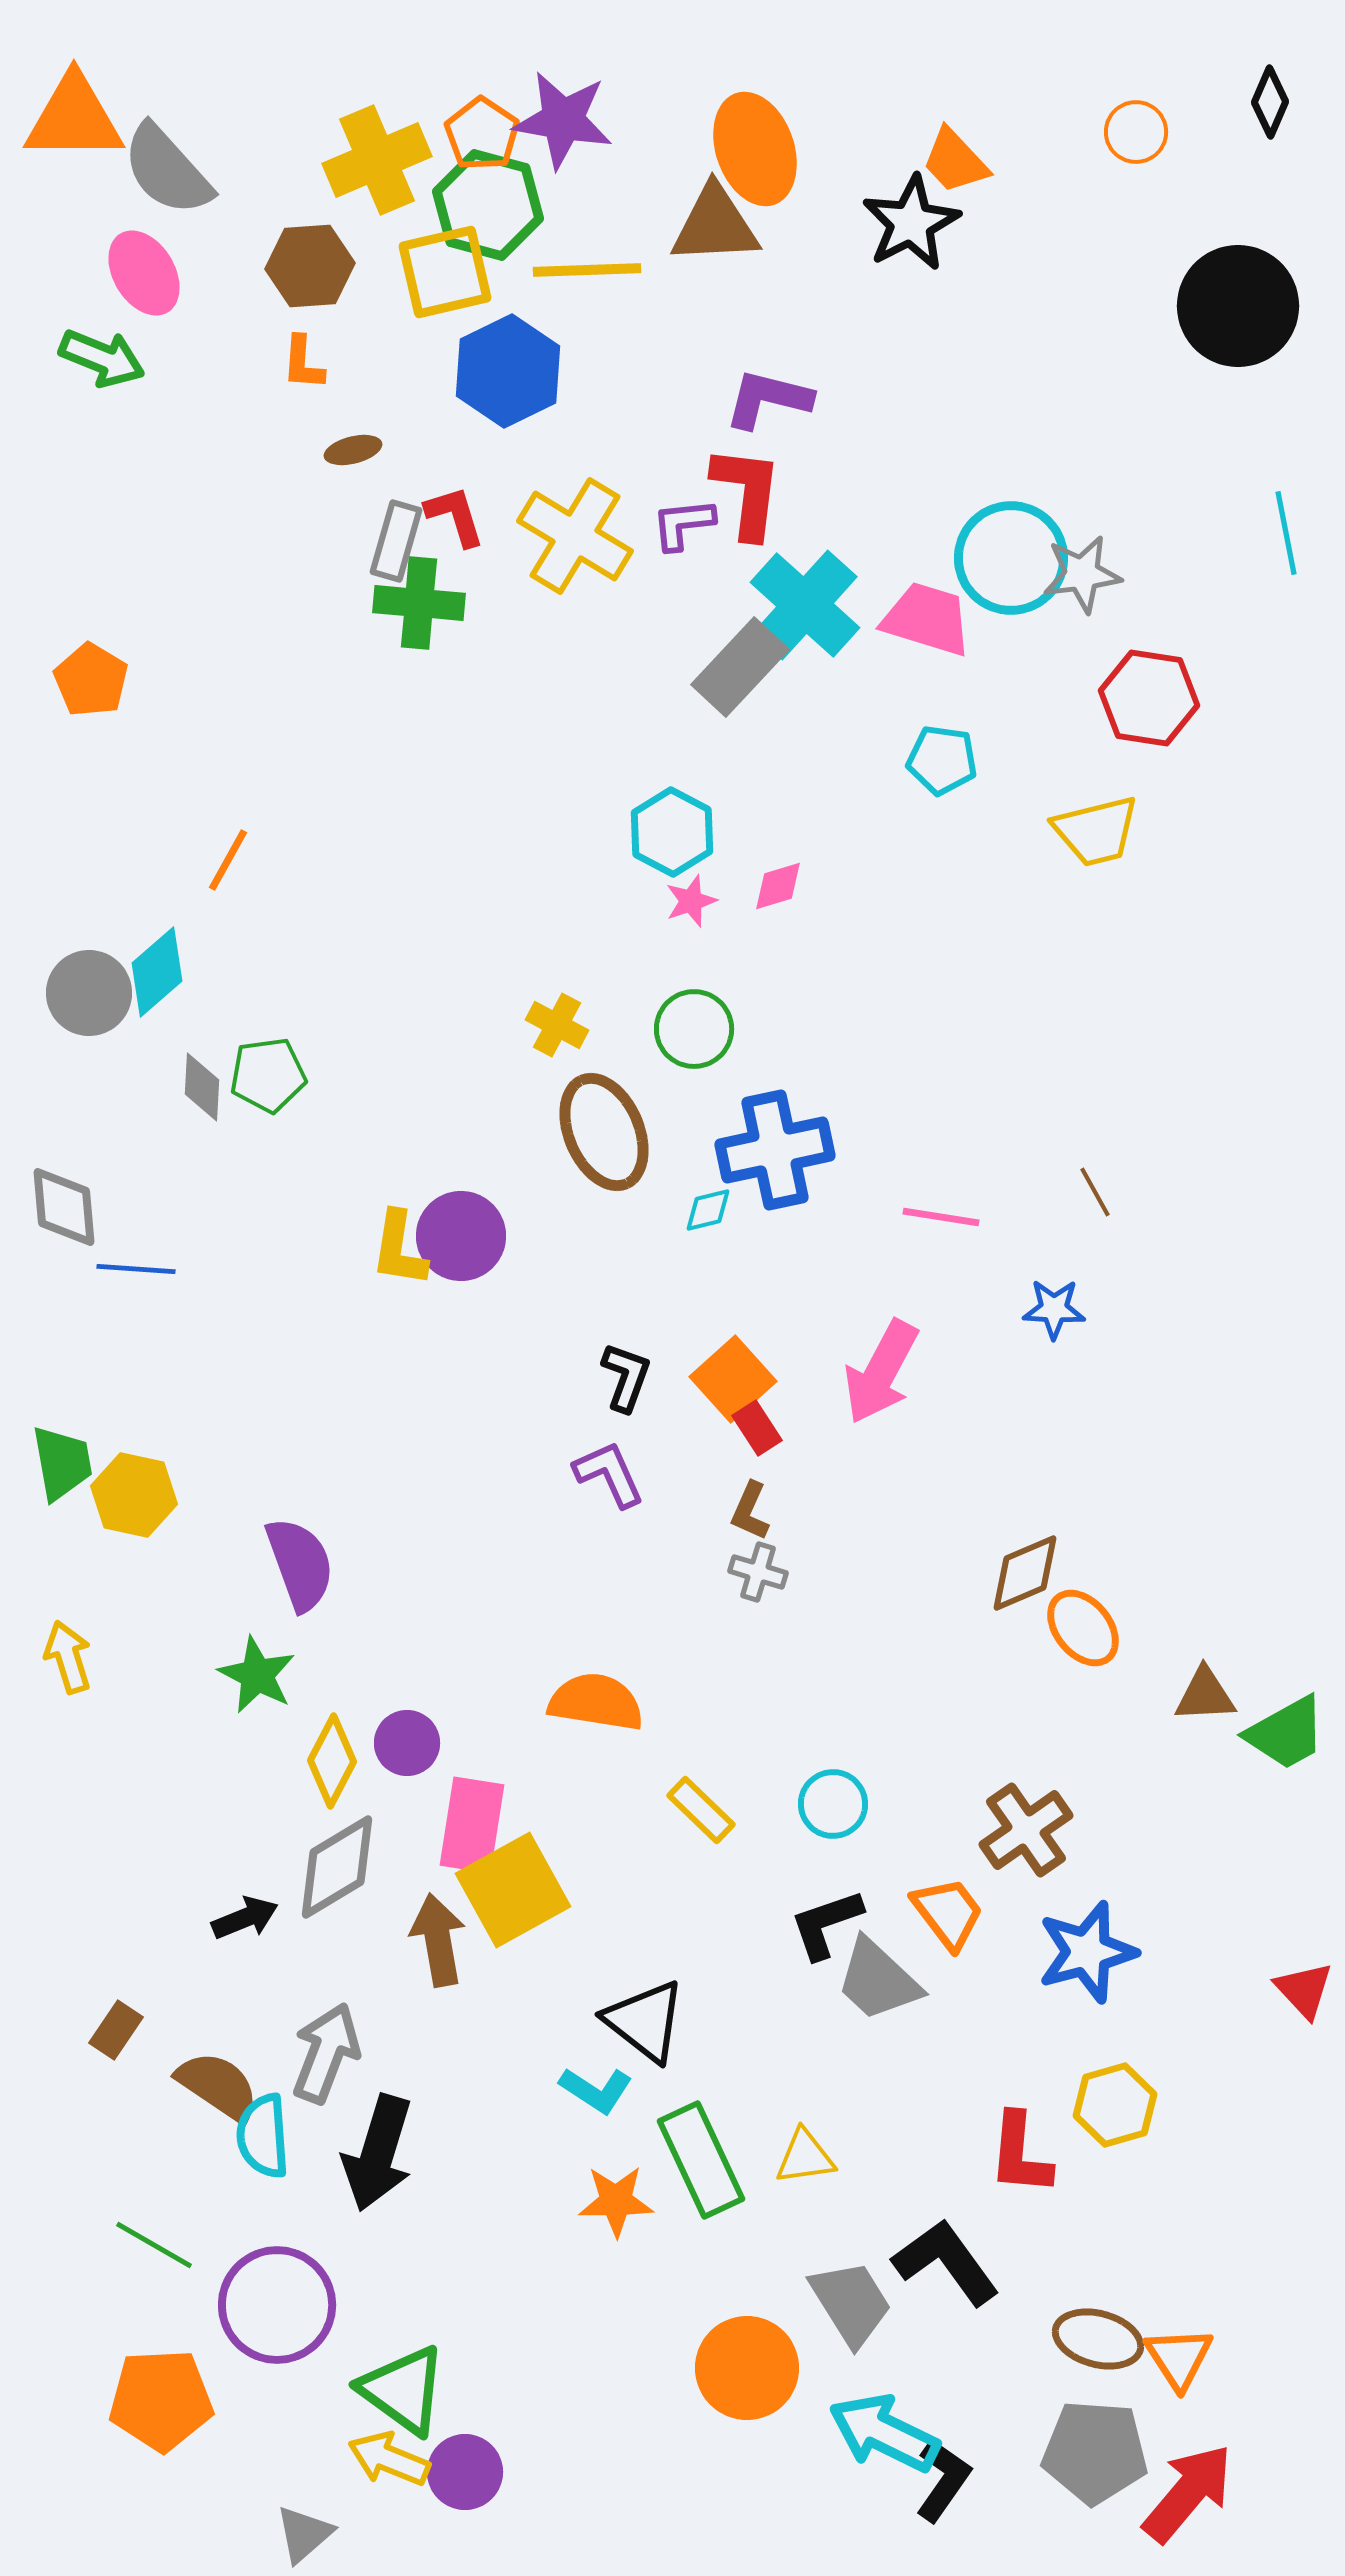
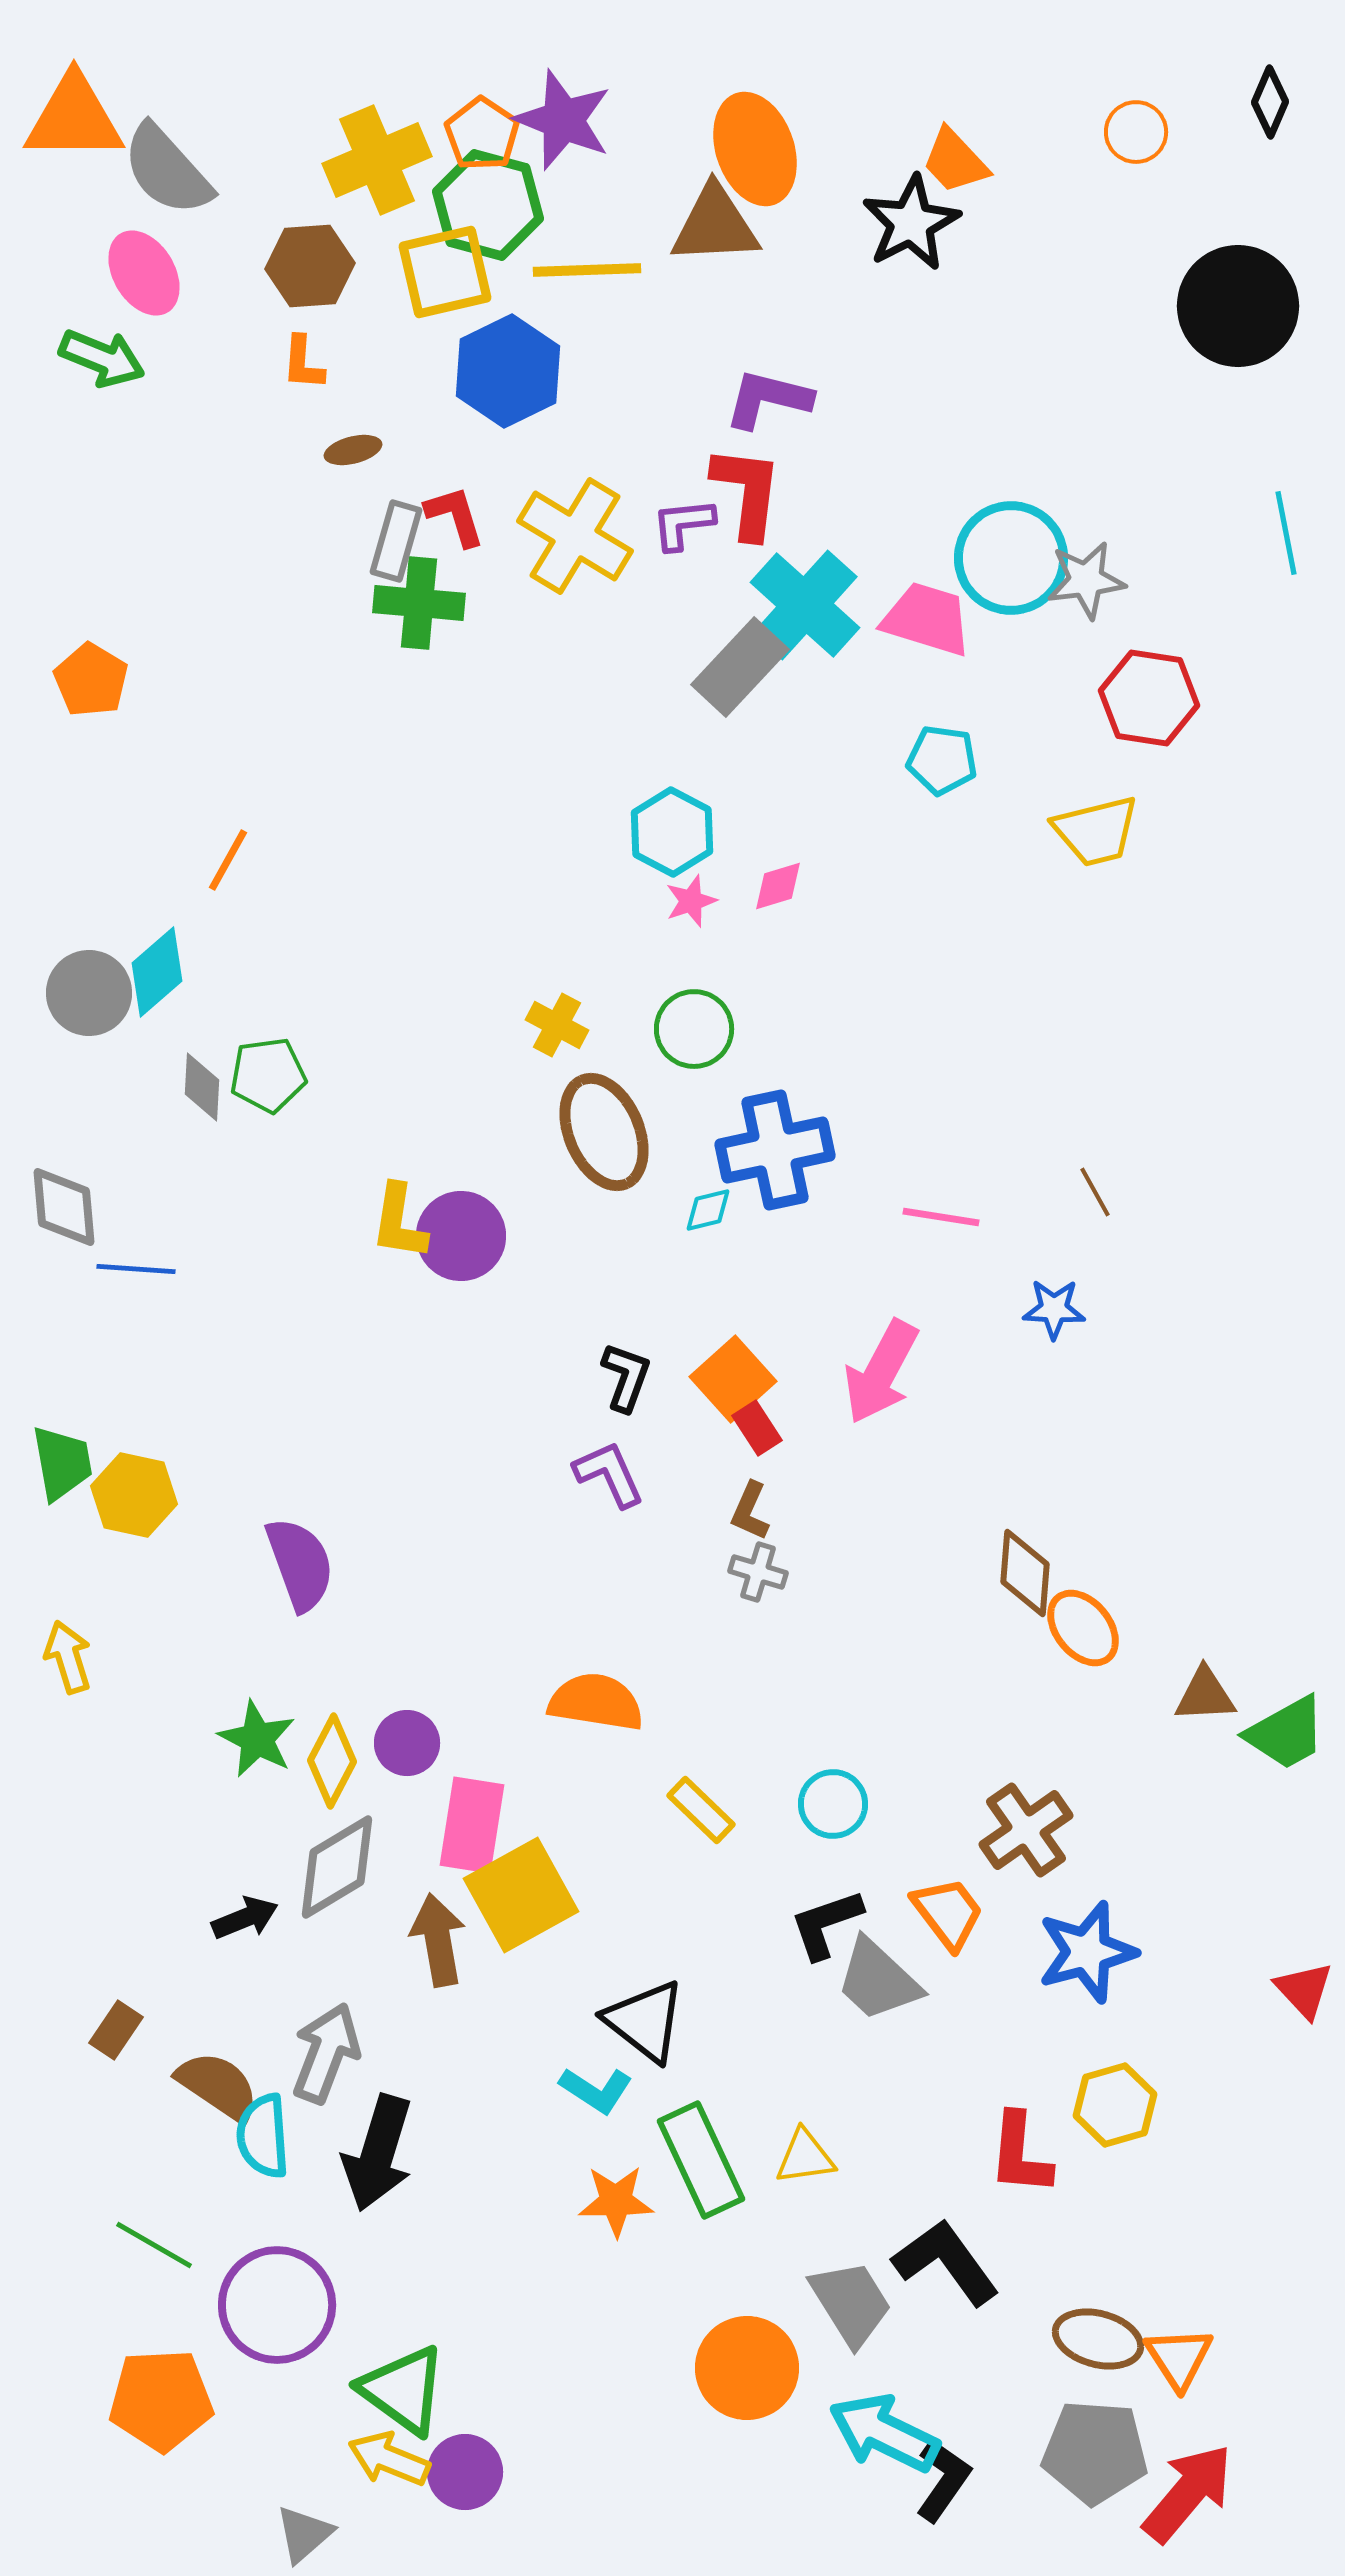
purple star at (563, 120): rotated 12 degrees clockwise
gray star at (1082, 574): moved 4 px right, 6 px down
yellow L-shape at (399, 1249): moved 27 px up
brown diamond at (1025, 1573): rotated 62 degrees counterclockwise
green star at (257, 1675): moved 64 px down
yellow square at (513, 1890): moved 8 px right, 5 px down
